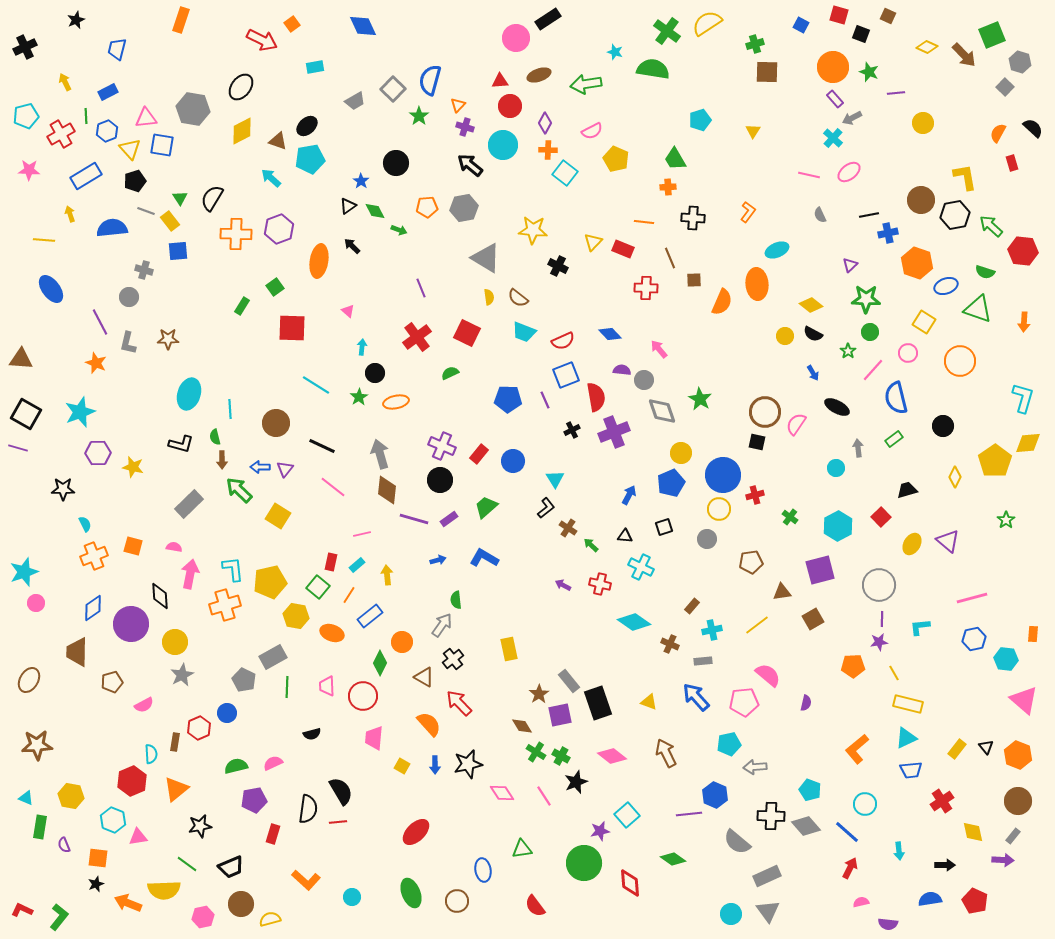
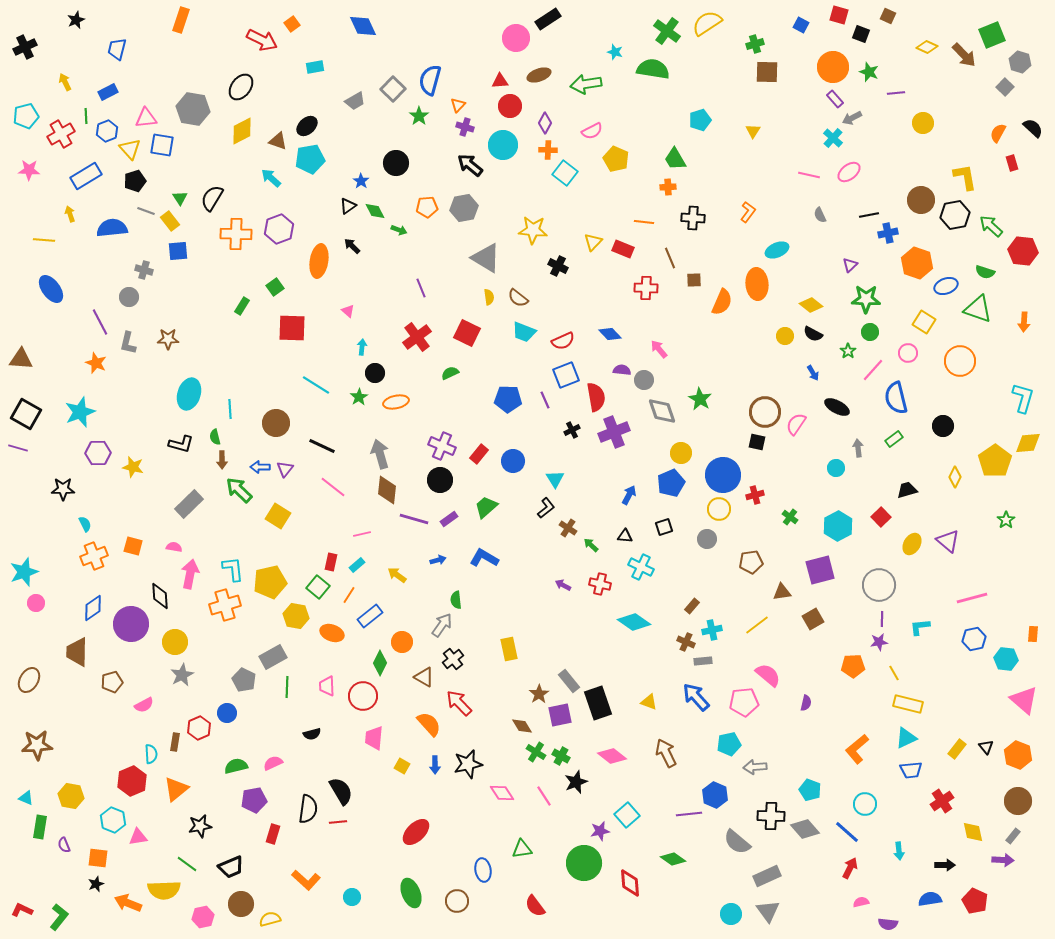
yellow arrow at (387, 575): moved 10 px right; rotated 48 degrees counterclockwise
brown cross at (670, 644): moved 16 px right, 2 px up
gray diamond at (806, 826): moved 1 px left, 3 px down
